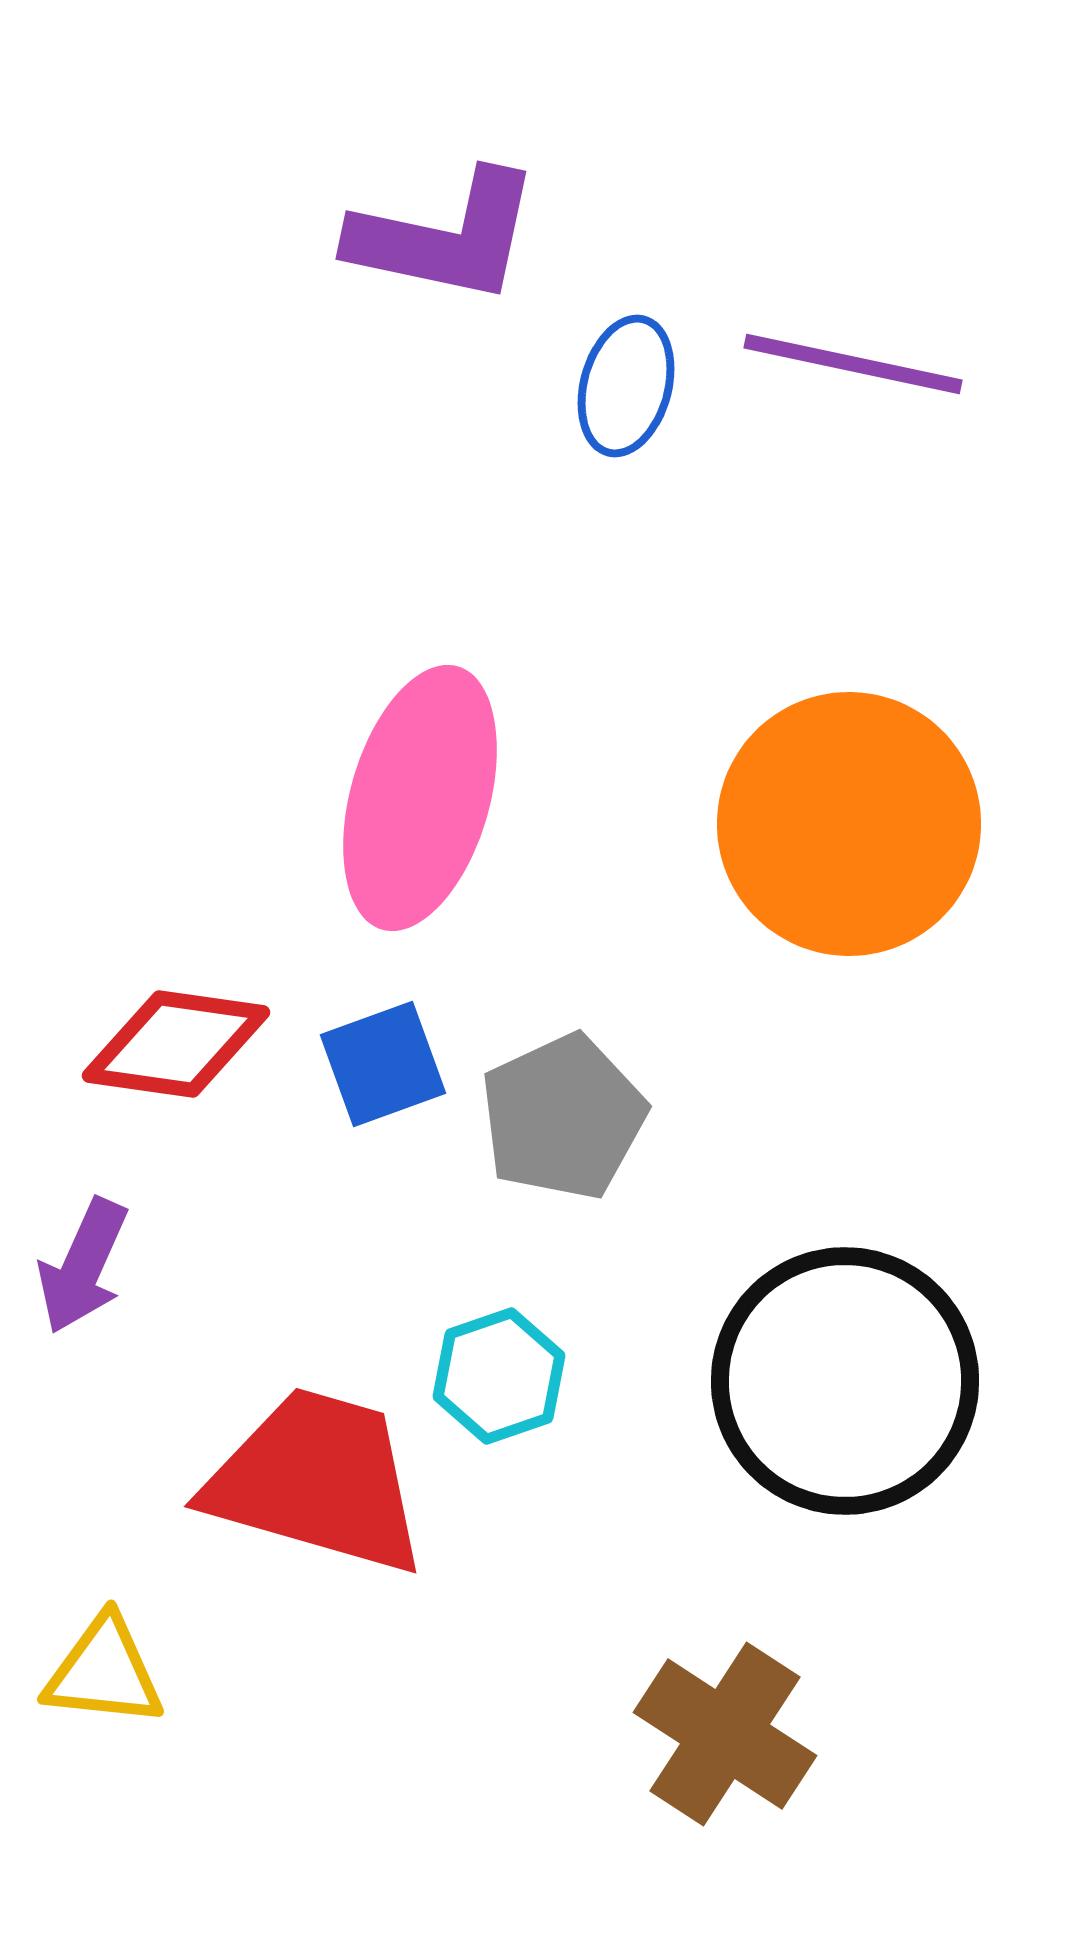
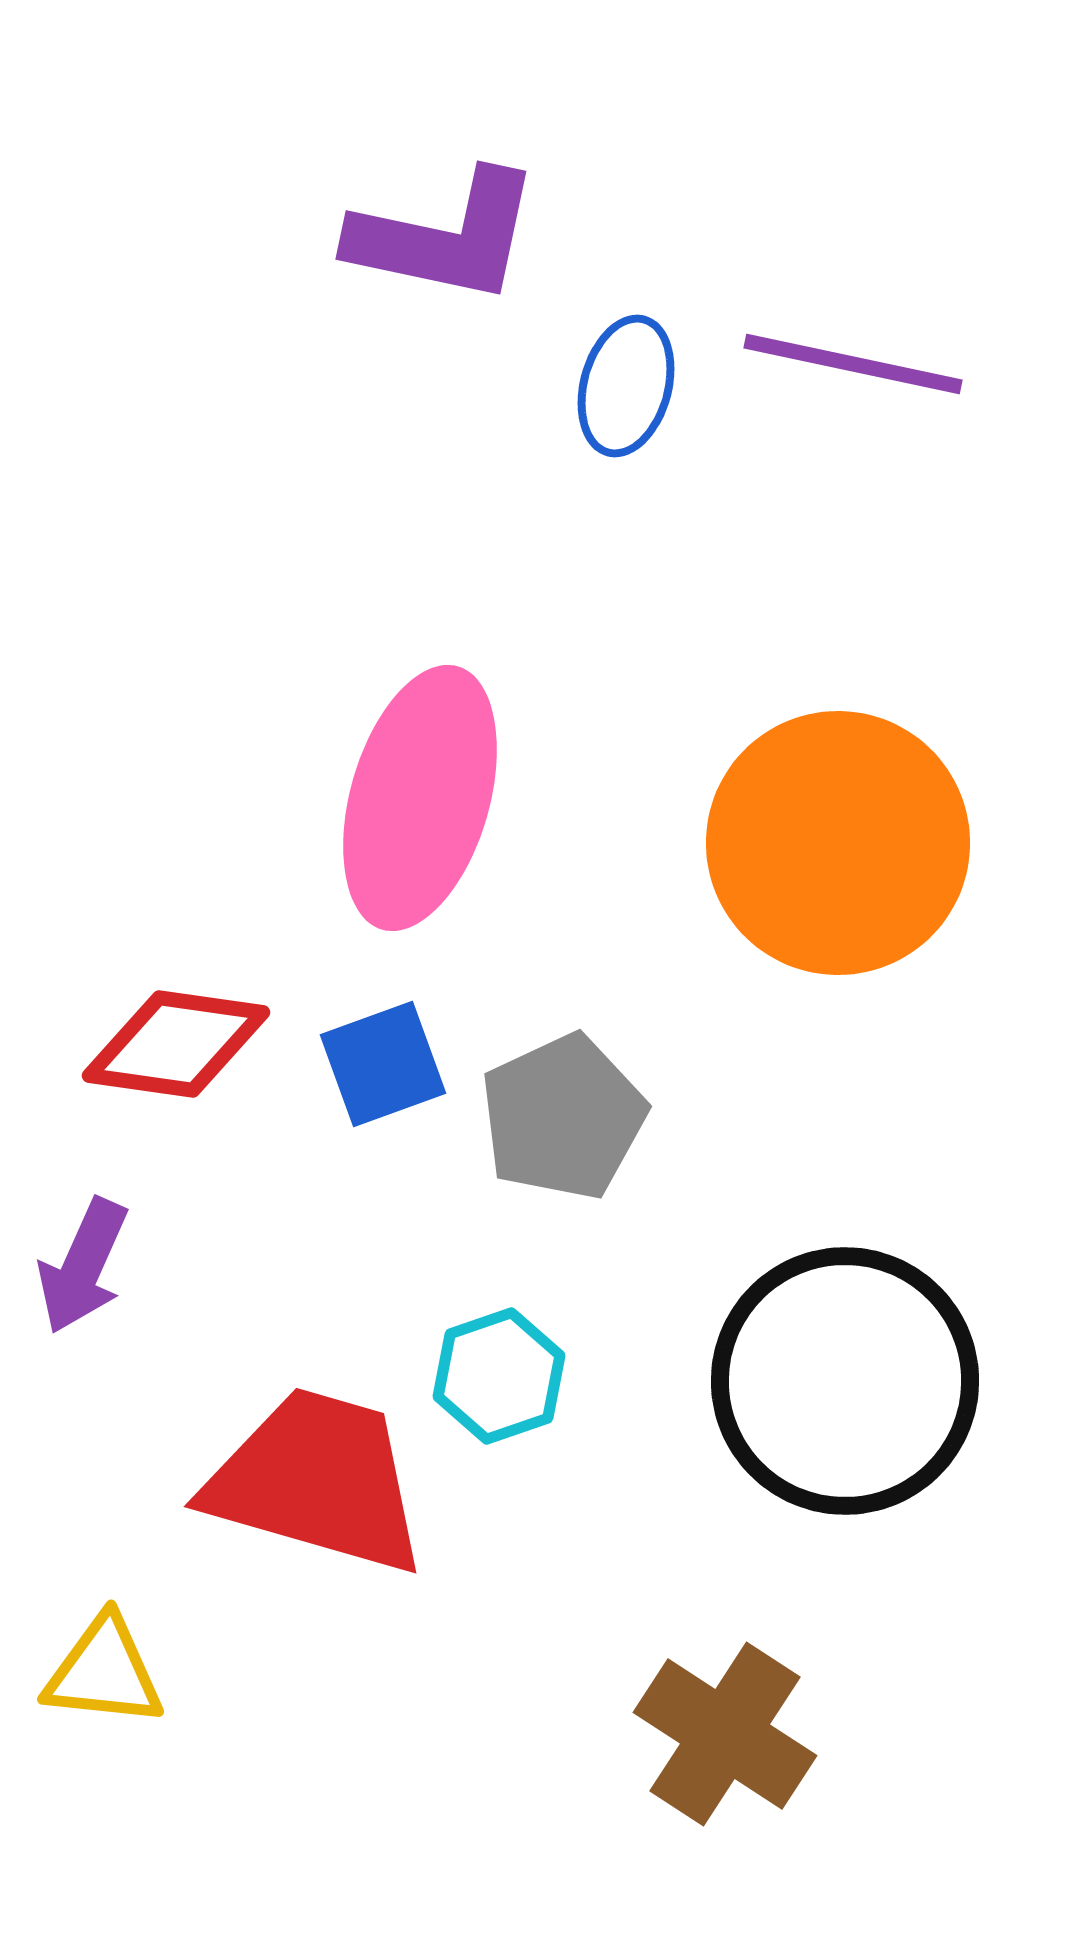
orange circle: moved 11 px left, 19 px down
